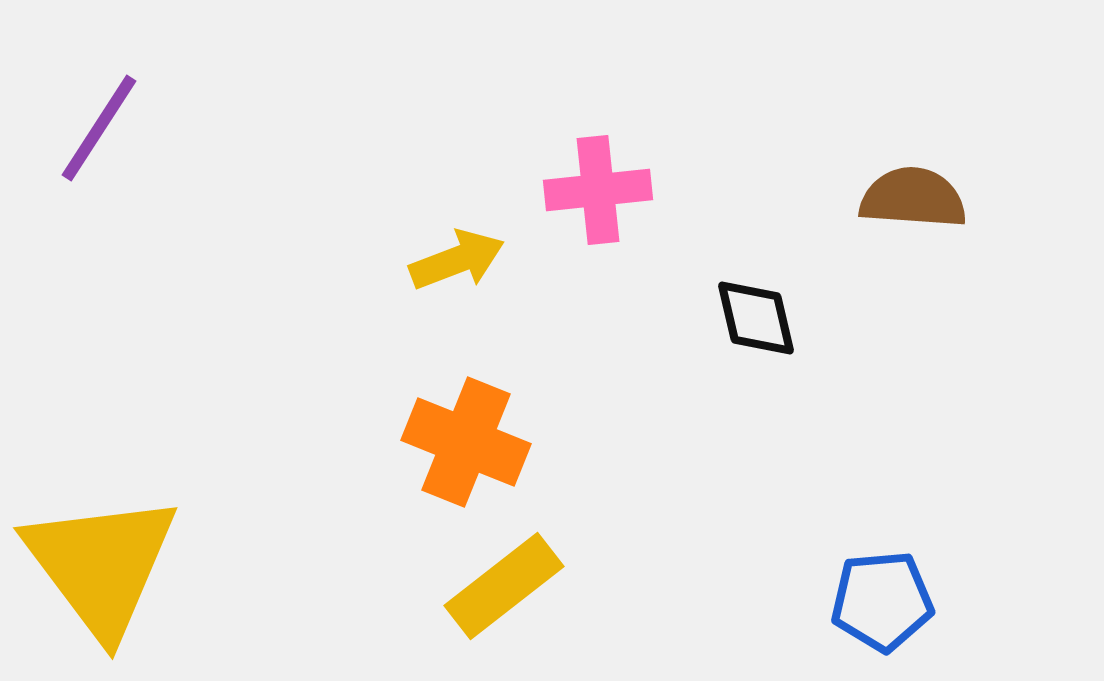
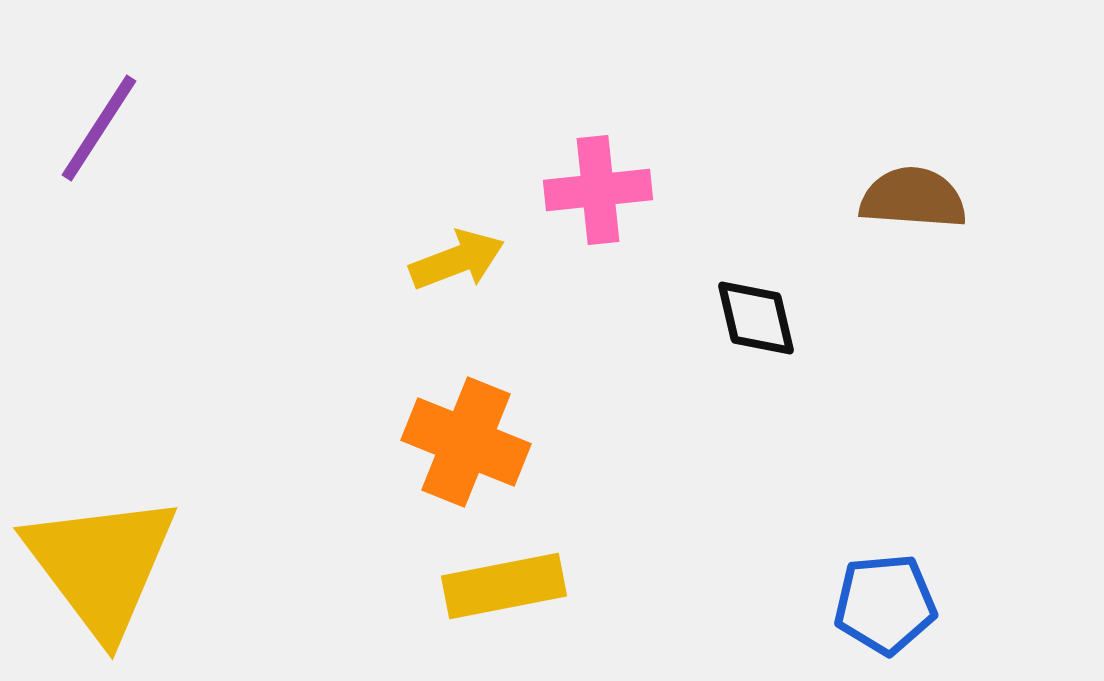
yellow rectangle: rotated 27 degrees clockwise
blue pentagon: moved 3 px right, 3 px down
